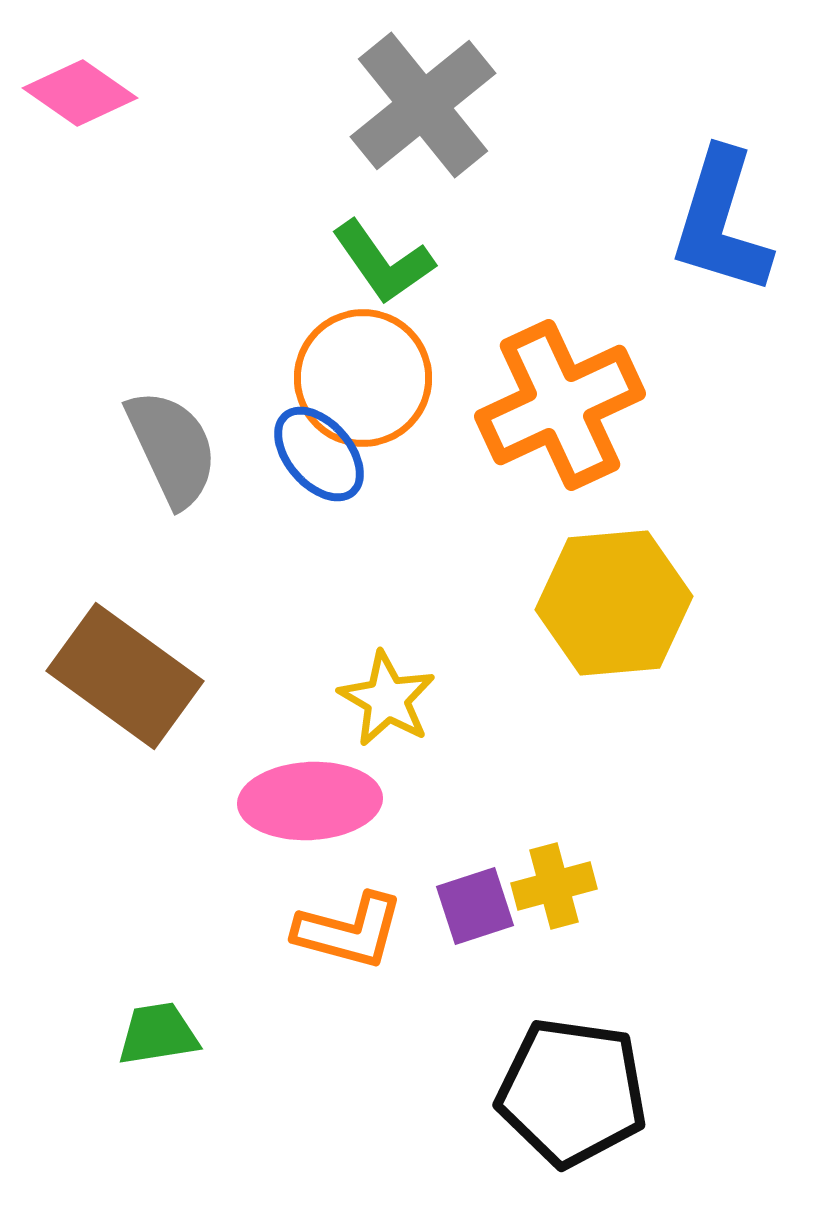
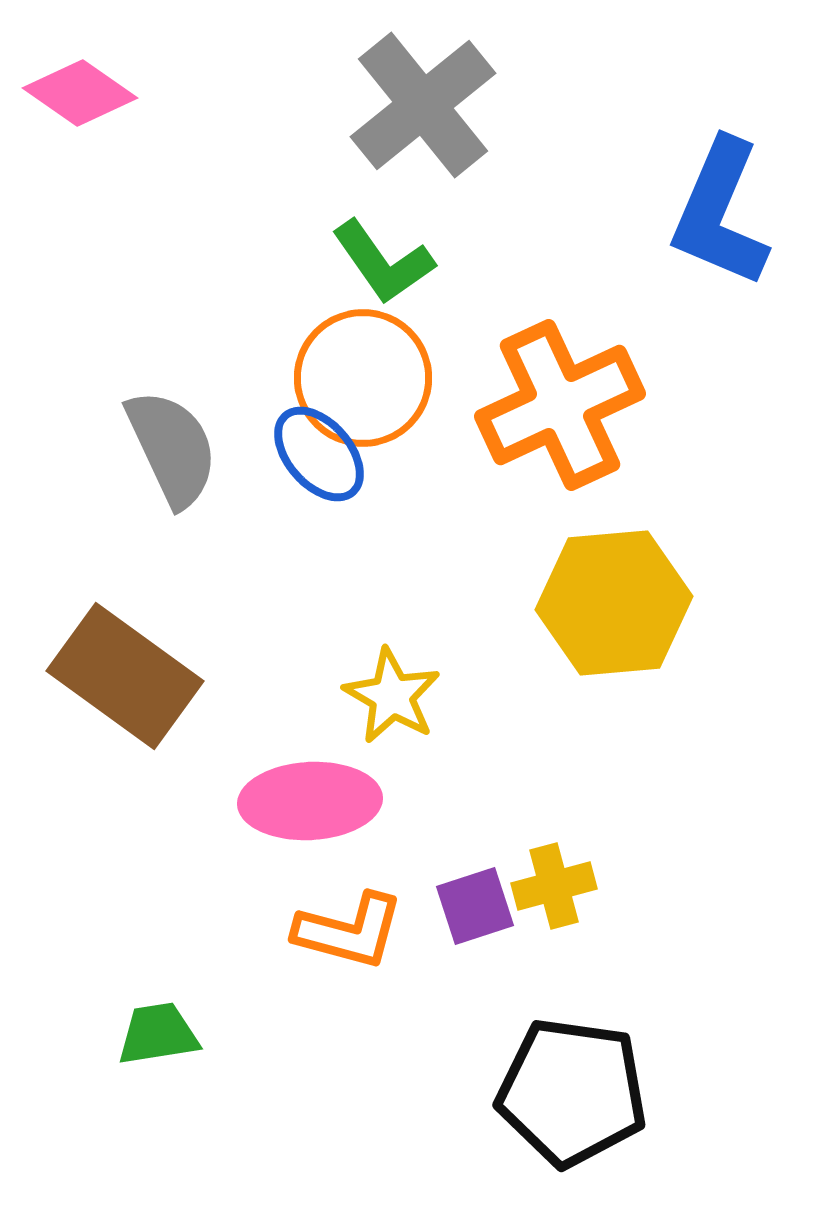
blue L-shape: moved 1 px left, 9 px up; rotated 6 degrees clockwise
yellow star: moved 5 px right, 3 px up
